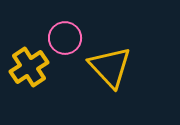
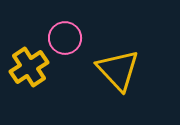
yellow triangle: moved 8 px right, 3 px down
